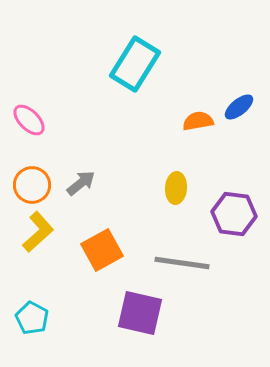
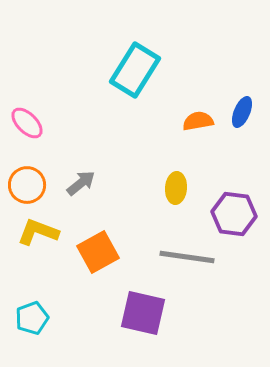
cyan rectangle: moved 6 px down
blue ellipse: moved 3 px right, 5 px down; rotated 28 degrees counterclockwise
pink ellipse: moved 2 px left, 3 px down
orange circle: moved 5 px left
yellow L-shape: rotated 117 degrees counterclockwise
orange square: moved 4 px left, 2 px down
gray line: moved 5 px right, 6 px up
purple square: moved 3 px right
cyan pentagon: rotated 24 degrees clockwise
